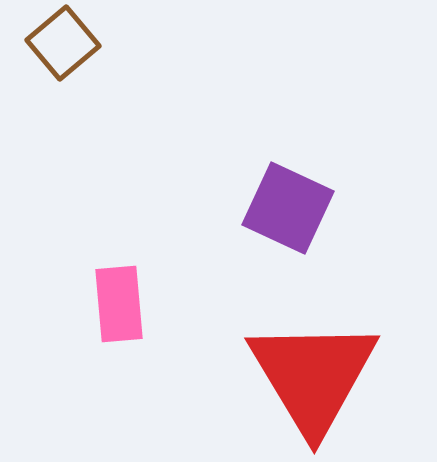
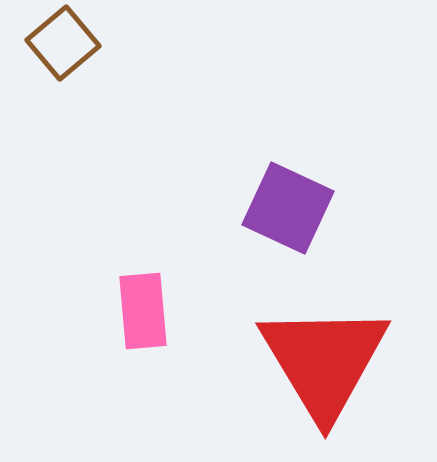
pink rectangle: moved 24 px right, 7 px down
red triangle: moved 11 px right, 15 px up
